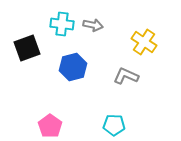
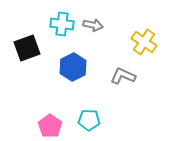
blue hexagon: rotated 12 degrees counterclockwise
gray L-shape: moved 3 px left
cyan pentagon: moved 25 px left, 5 px up
